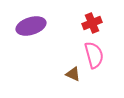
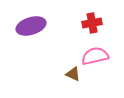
red cross: rotated 12 degrees clockwise
pink semicircle: moved 1 px right, 1 px down; rotated 88 degrees counterclockwise
